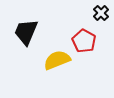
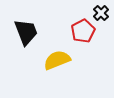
black trapezoid: rotated 136 degrees clockwise
red pentagon: moved 1 px left, 10 px up; rotated 15 degrees clockwise
